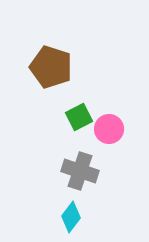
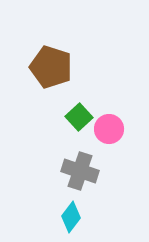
green square: rotated 16 degrees counterclockwise
